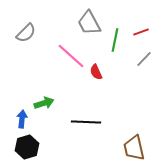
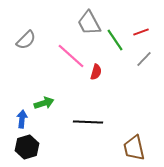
gray semicircle: moved 7 px down
green line: rotated 45 degrees counterclockwise
red semicircle: rotated 140 degrees counterclockwise
black line: moved 2 px right
